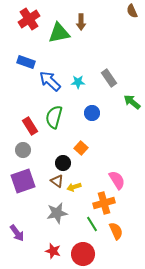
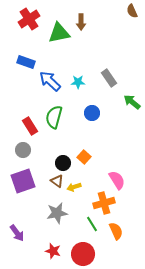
orange square: moved 3 px right, 9 px down
